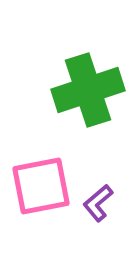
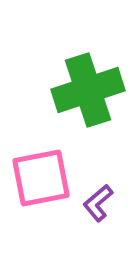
pink square: moved 8 px up
